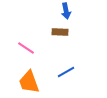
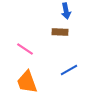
pink line: moved 1 px left, 1 px down
blue line: moved 3 px right, 2 px up
orange trapezoid: moved 2 px left
